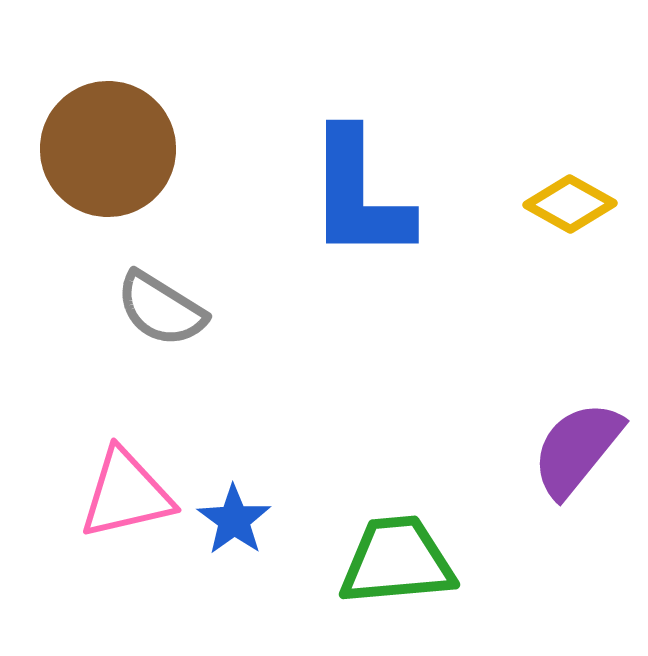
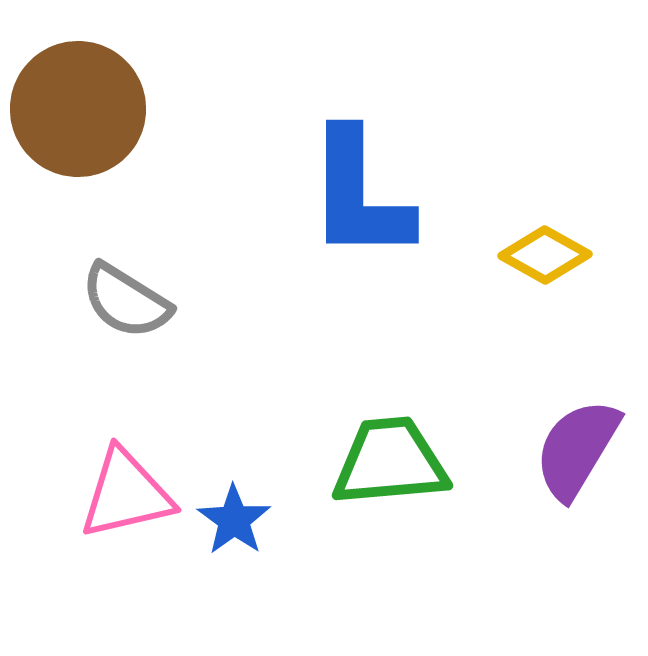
brown circle: moved 30 px left, 40 px up
yellow diamond: moved 25 px left, 51 px down
gray semicircle: moved 35 px left, 8 px up
purple semicircle: rotated 8 degrees counterclockwise
green trapezoid: moved 7 px left, 99 px up
